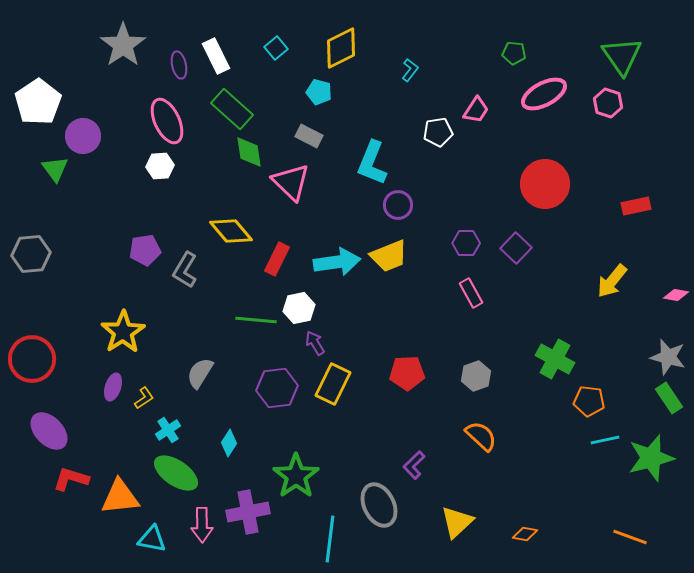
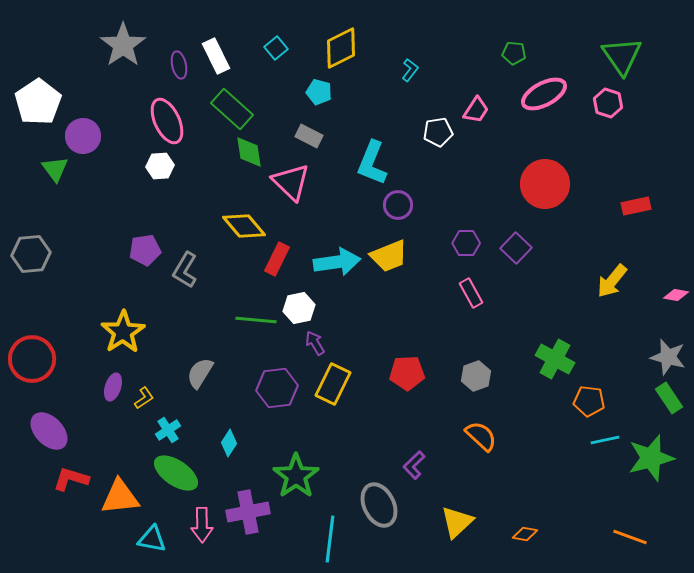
yellow diamond at (231, 231): moved 13 px right, 5 px up
